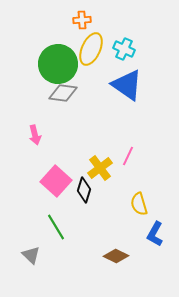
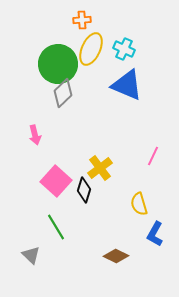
blue triangle: rotated 12 degrees counterclockwise
gray diamond: rotated 52 degrees counterclockwise
pink line: moved 25 px right
